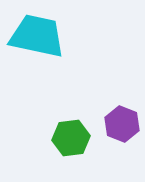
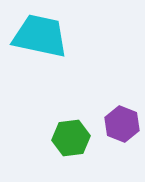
cyan trapezoid: moved 3 px right
